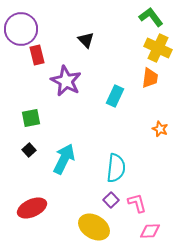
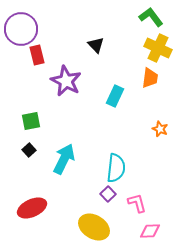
black triangle: moved 10 px right, 5 px down
green square: moved 3 px down
purple square: moved 3 px left, 6 px up
